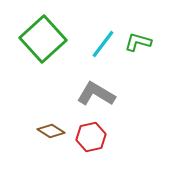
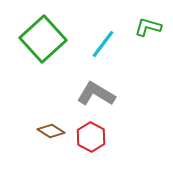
green L-shape: moved 10 px right, 15 px up
red hexagon: rotated 20 degrees counterclockwise
